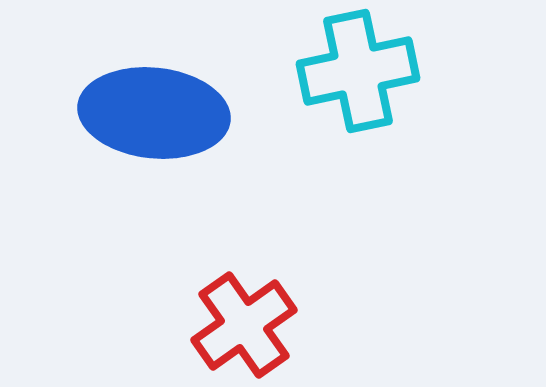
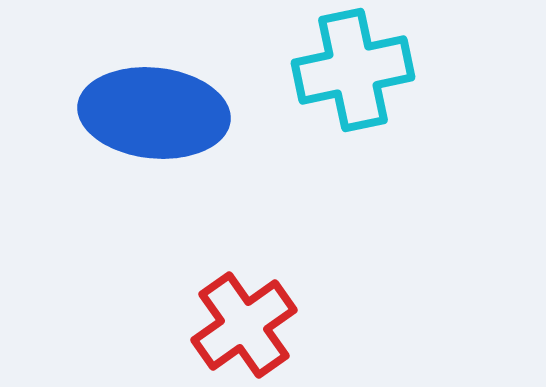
cyan cross: moved 5 px left, 1 px up
